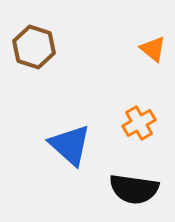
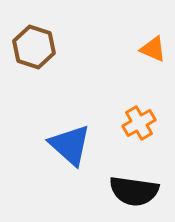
orange triangle: rotated 16 degrees counterclockwise
black semicircle: moved 2 px down
